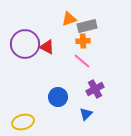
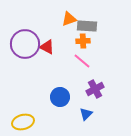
gray rectangle: rotated 18 degrees clockwise
blue circle: moved 2 px right
